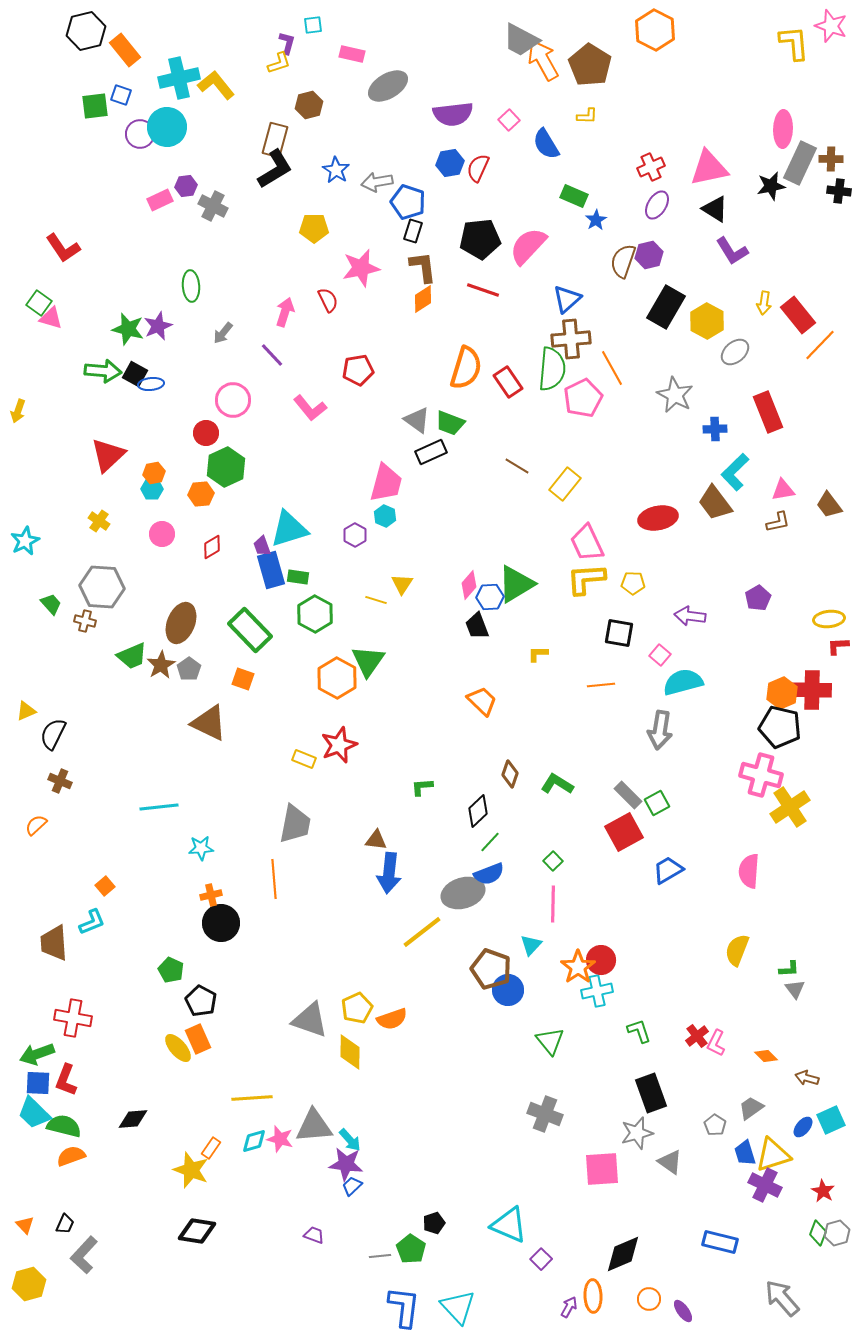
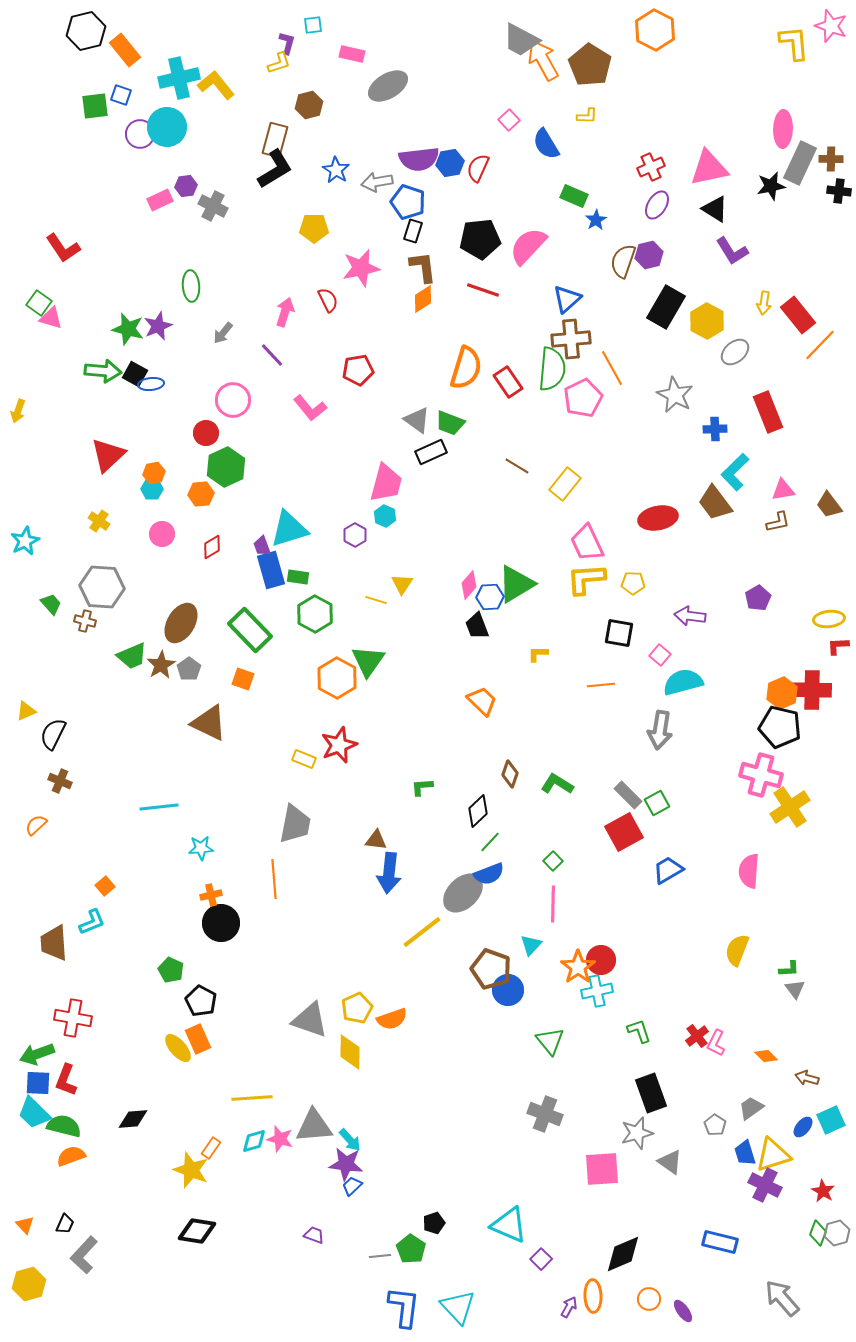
purple semicircle at (453, 114): moved 34 px left, 45 px down
brown ellipse at (181, 623): rotated 9 degrees clockwise
gray ellipse at (463, 893): rotated 27 degrees counterclockwise
